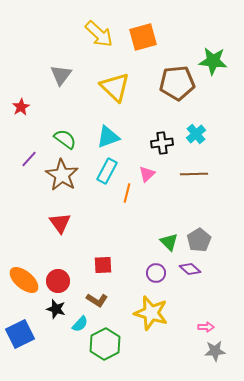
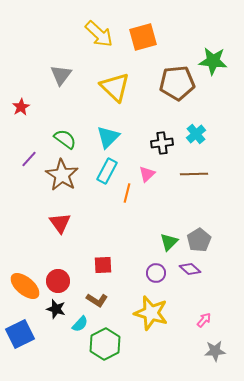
cyan triangle: rotated 25 degrees counterclockwise
green triangle: rotated 30 degrees clockwise
orange ellipse: moved 1 px right, 6 px down
pink arrow: moved 2 px left, 7 px up; rotated 49 degrees counterclockwise
